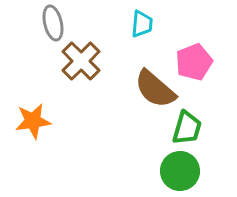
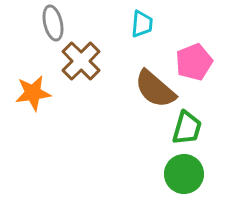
orange star: moved 28 px up
green circle: moved 4 px right, 3 px down
